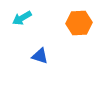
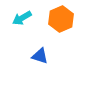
orange hexagon: moved 18 px left, 4 px up; rotated 20 degrees counterclockwise
